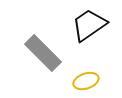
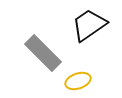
yellow ellipse: moved 8 px left
